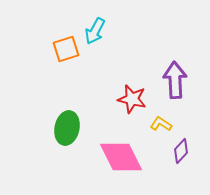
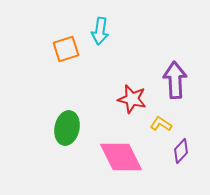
cyan arrow: moved 5 px right; rotated 20 degrees counterclockwise
